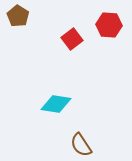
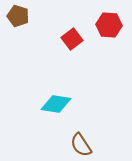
brown pentagon: rotated 15 degrees counterclockwise
